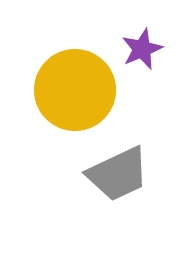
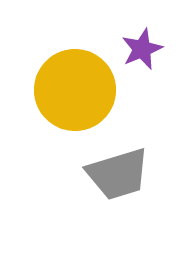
gray trapezoid: rotated 8 degrees clockwise
